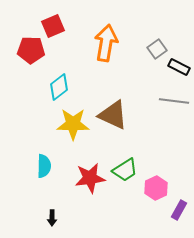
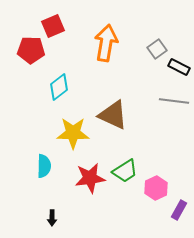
yellow star: moved 9 px down
green trapezoid: moved 1 px down
